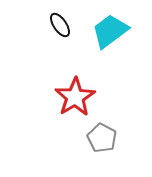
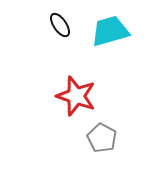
cyan trapezoid: rotated 21 degrees clockwise
red star: moved 1 px right, 1 px up; rotated 21 degrees counterclockwise
